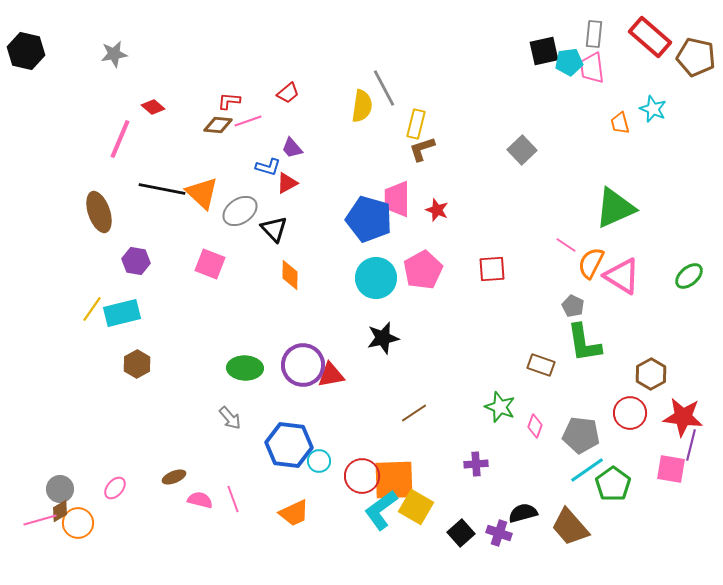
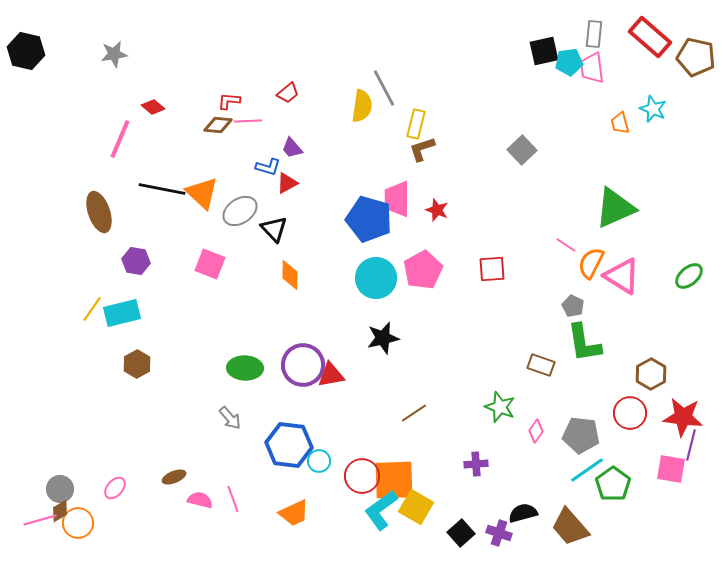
pink line at (248, 121): rotated 16 degrees clockwise
pink diamond at (535, 426): moved 1 px right, 5 px down; rotated 15 degrees clockwise
